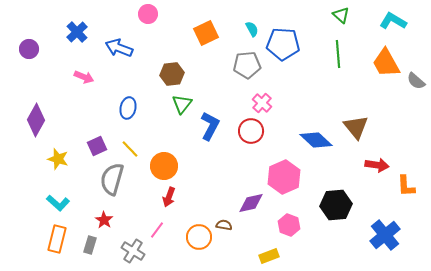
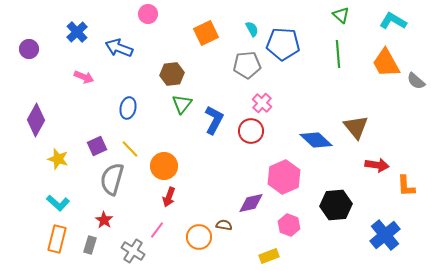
blue L-shape at (210, 126): moved 4 px right, 6 px up
